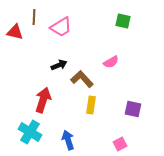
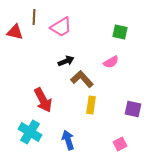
green square: moved 3 px left, 11 px down
black arrow: moved 7 px right, 4 px up
red arrow: rotated 135 degrees clockwise
